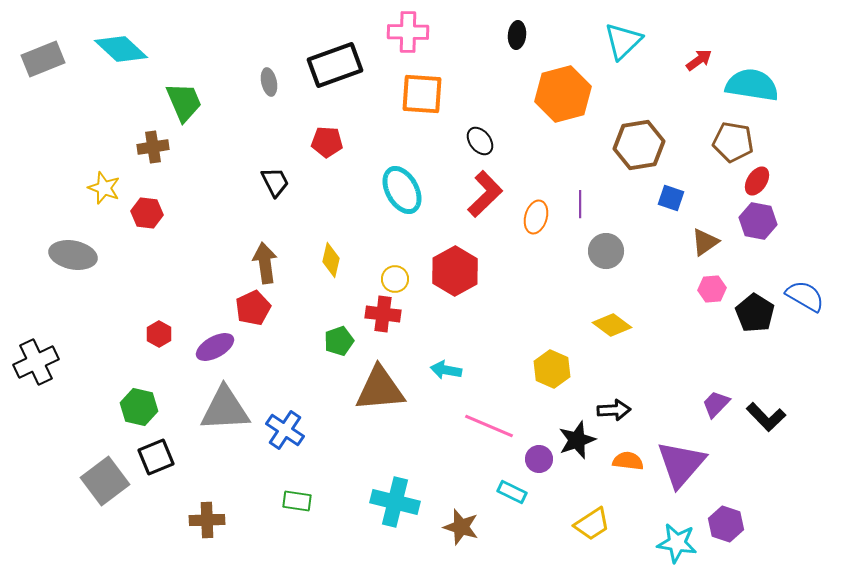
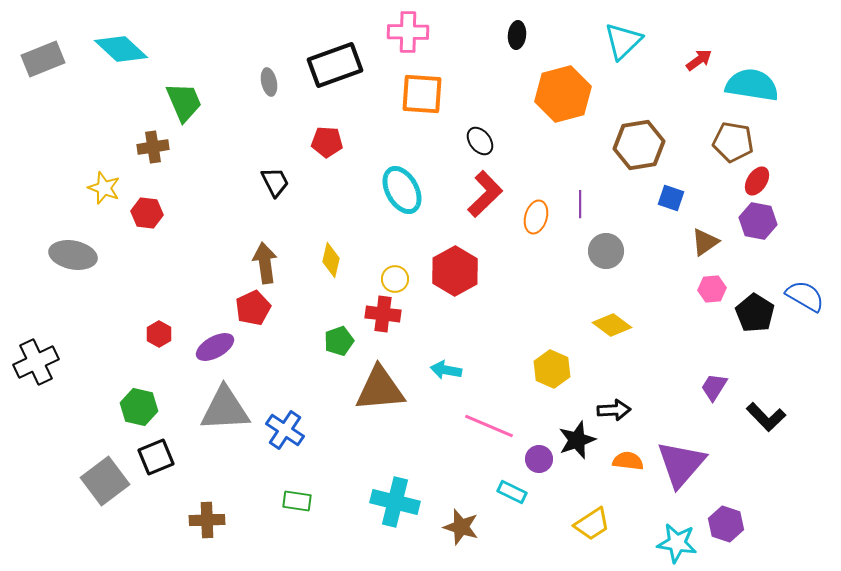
purple trapezoid at (716, 404): moved 2 px left, 17 px up; rotated 12 degrees counterclockwise
